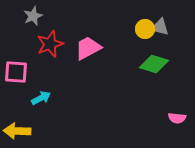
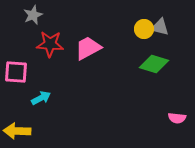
gray star: moved 1 px up
yellow circle: moved 1 px left
red star: rotated 24 degrees clockwise
